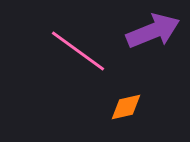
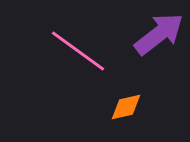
purple arrow: moved 6 px right, 3 px down; rotated 16 degrees counterclockwise
